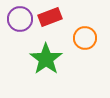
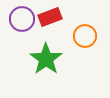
purple circle: moved 2 px right
orange circle: moved 2 px up
